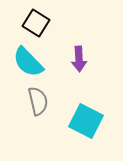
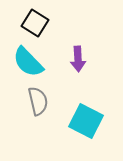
black square: moved 1 px left
purple arrow: moved 1 px left
